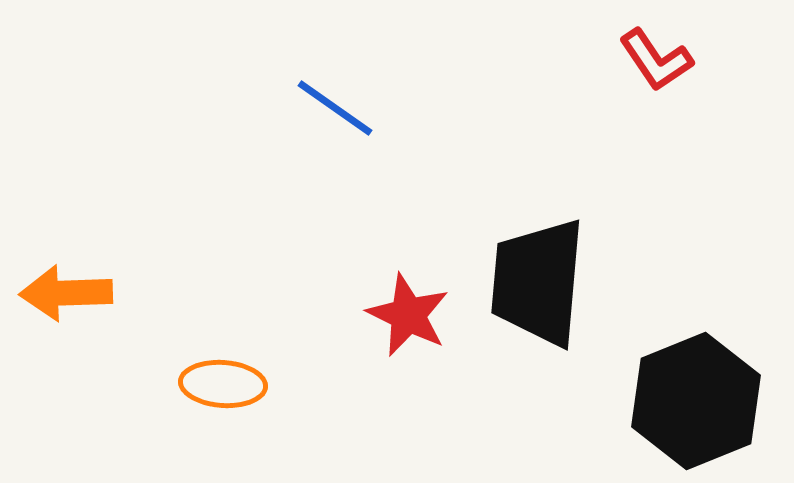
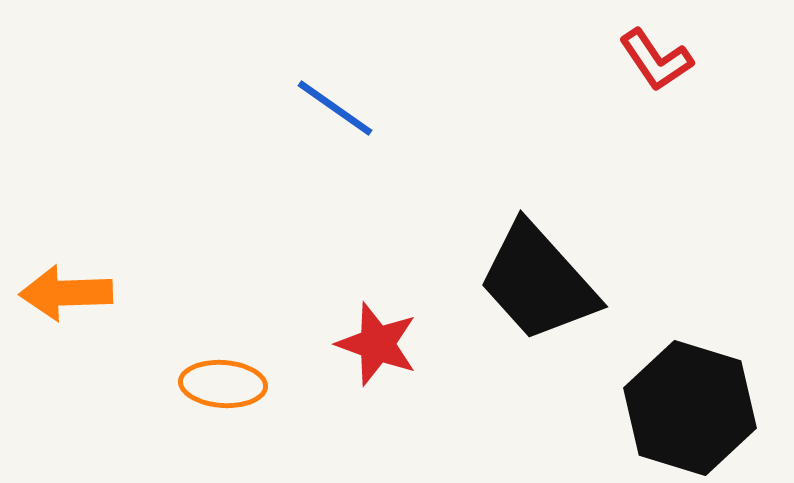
black trapezoid: rotated 47 degrees counterclockwise
red star: moved 31 px left, 29 px down; rotated 6 degrees counterclockwise
black hexagon: moved 6 px left, 7 px down; rotated 21 degrees counterclockwise
